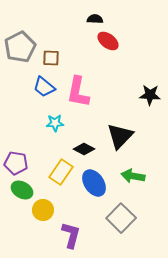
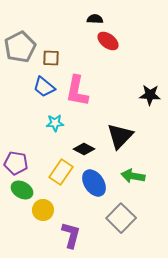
pink L-shape: moved 1 px left, 1 px up
